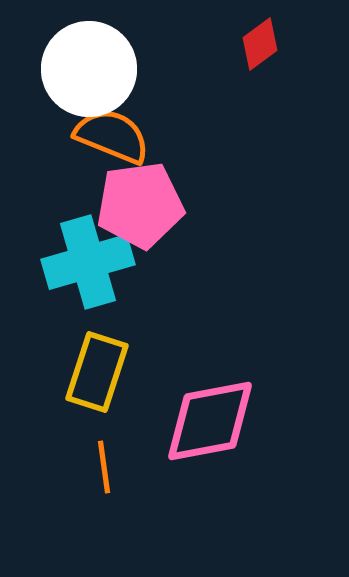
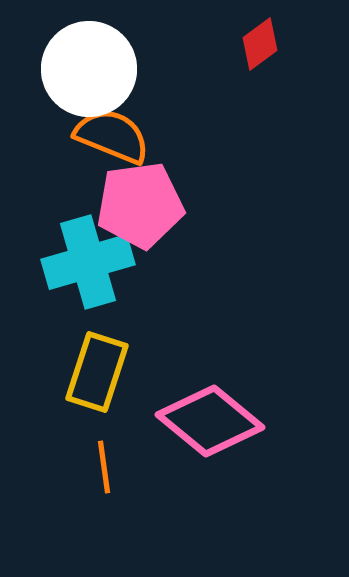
pink diamond: rotated 50 degrees clockwise
